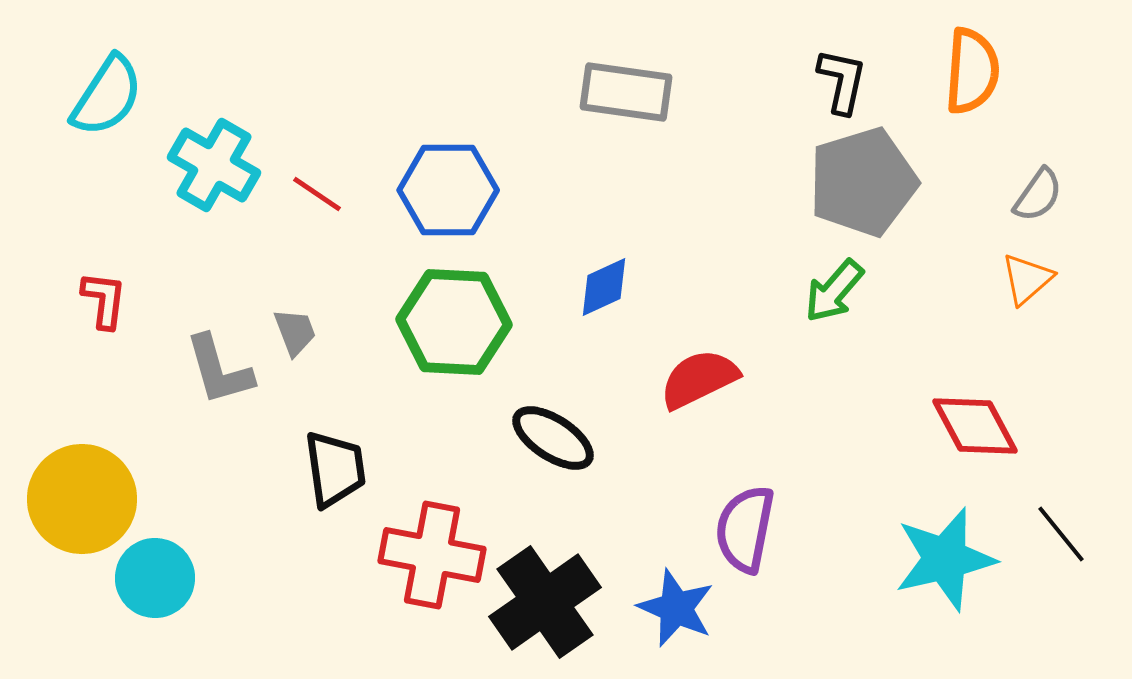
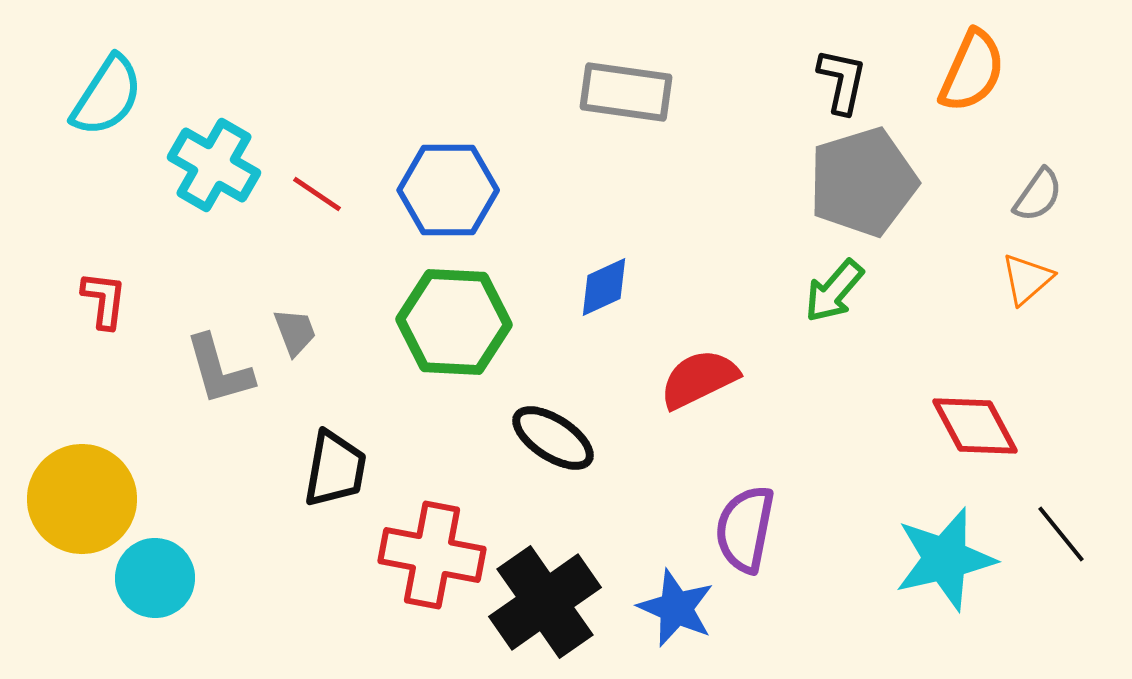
orange semicircle: rotated 20 degrees clockwise
black trapezoid: rotated 18 degrees clockwise
